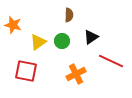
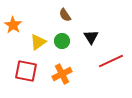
brown semicircle: moved 4 px left; rotated 144 degrees clockwise
orange star: rotated 18 degrees clockwise
black triangle: rotated 28 degrees counterclockwise
red line: rotated 50 degrees counterclockwise
orange cross: moved 14 px left
